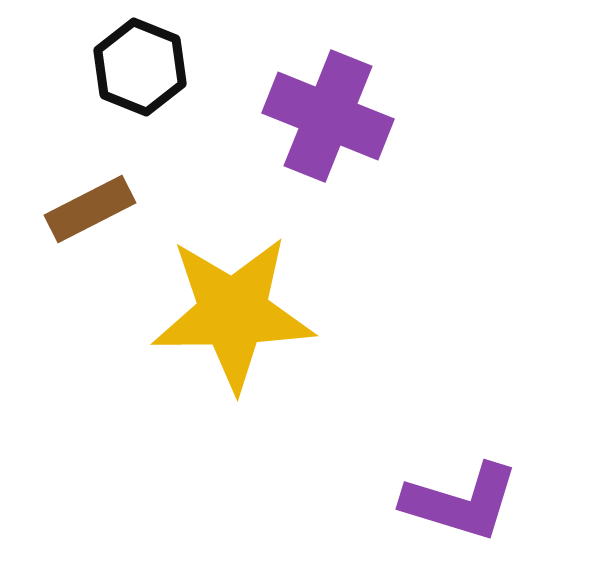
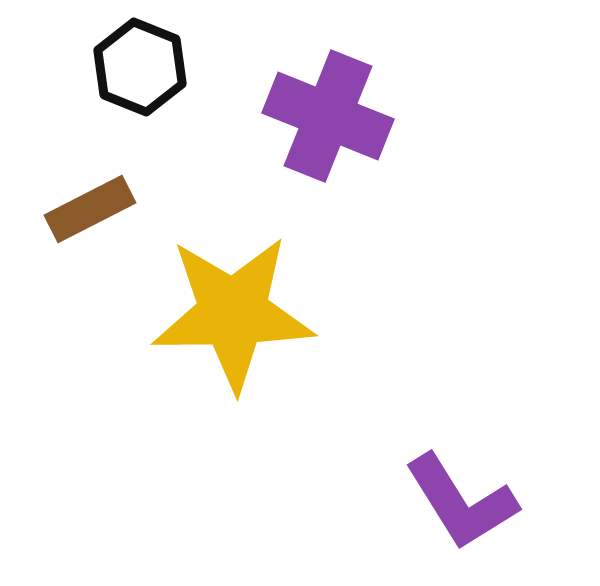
purple L-shape: rotated 41 degrees clockwise
